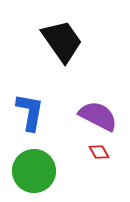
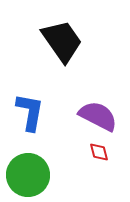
red diamond: rotated 15 degrees clockwise
green circle: moved 6 px left, 4 px down
